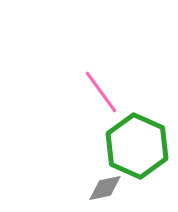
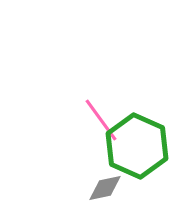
pink line: moved 28 px down
